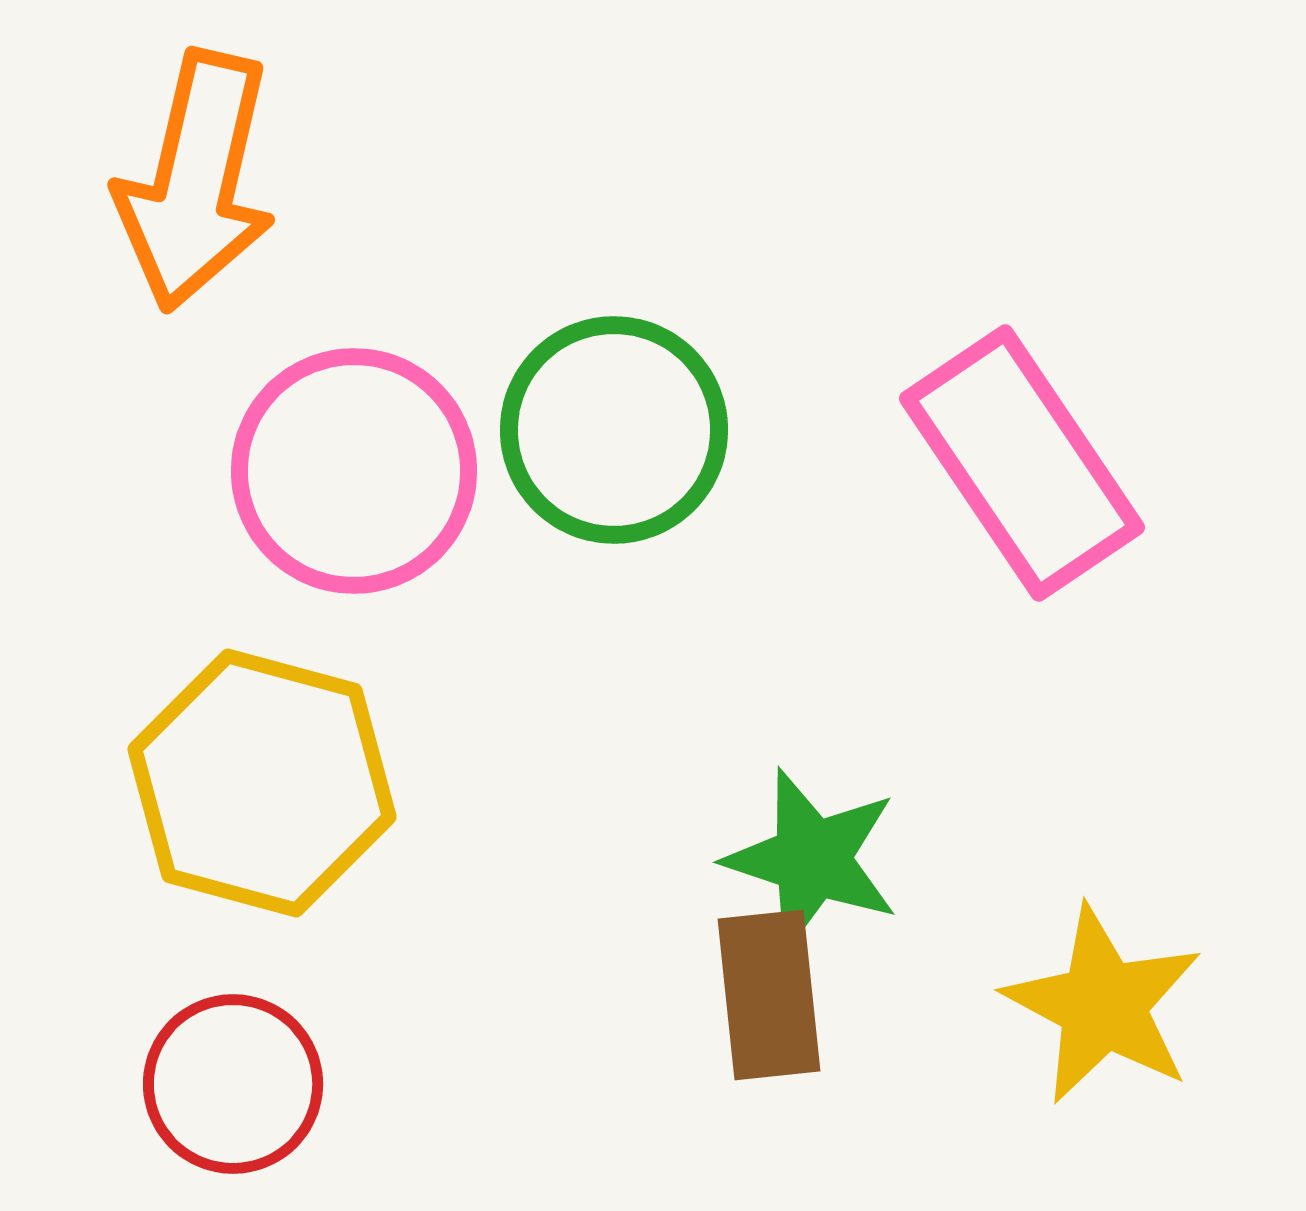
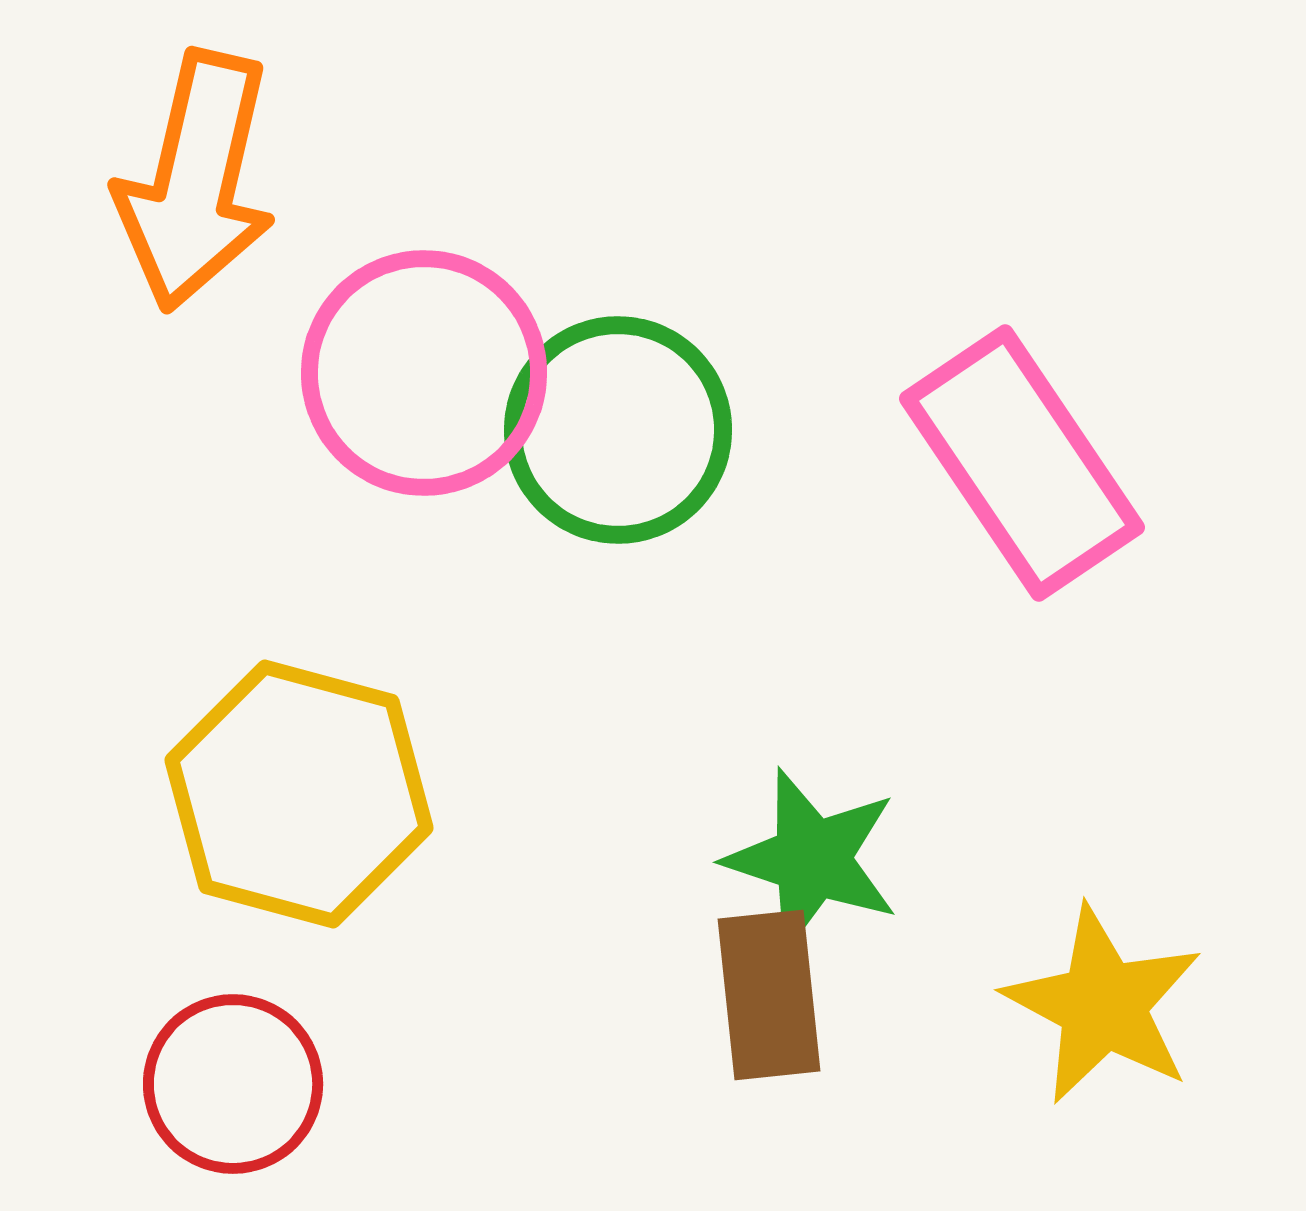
green circle: moved 4 px right
pink circle: moved 70 px right, 98 px up
yellow hexagon: moved 37 px right, 11 px down
